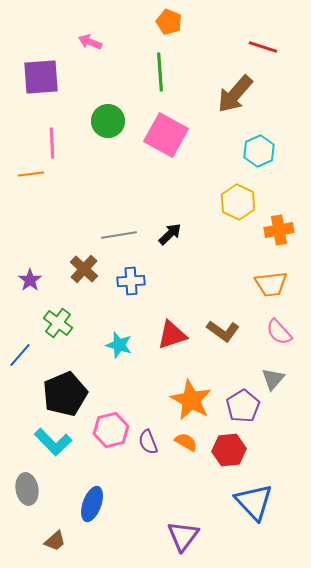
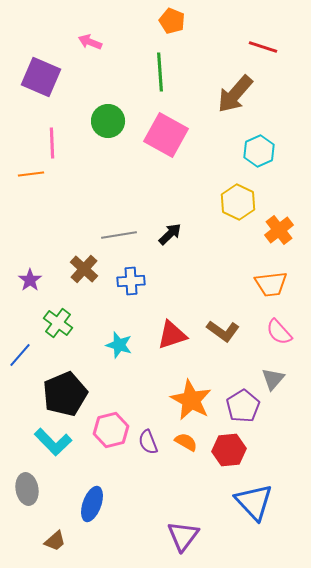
orange pentagon: moved 3 px right, 1 px up
purple square: rotated 27 degrees clockwise
orange cross: rotated 28 degrees counterclockwise
